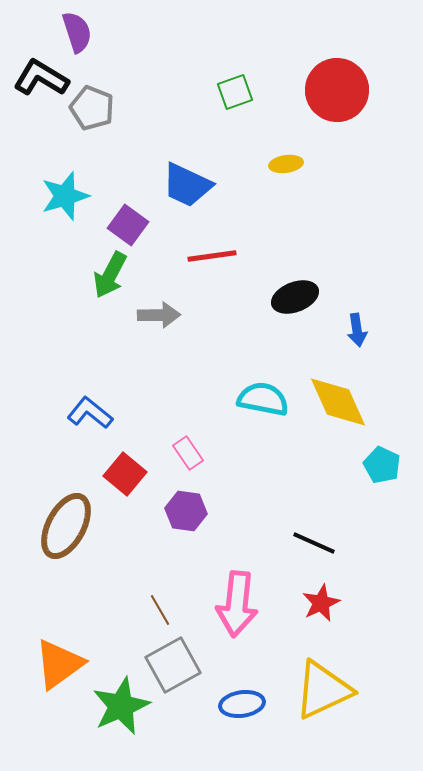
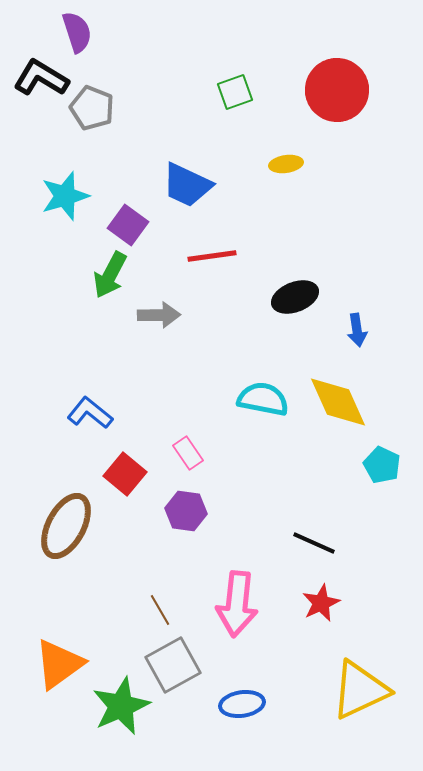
yellow triangle: moved 37 px right
